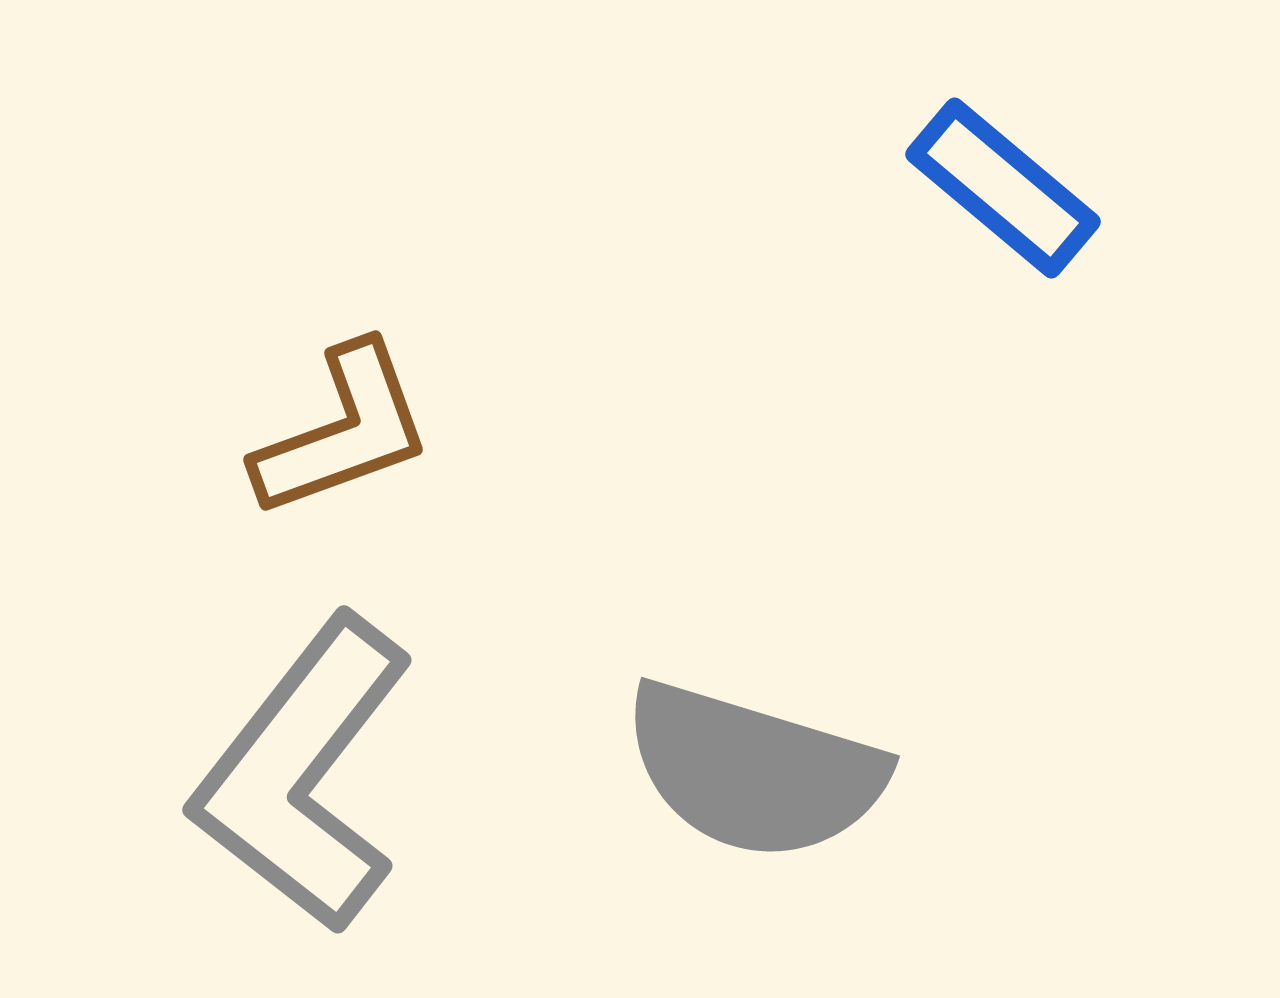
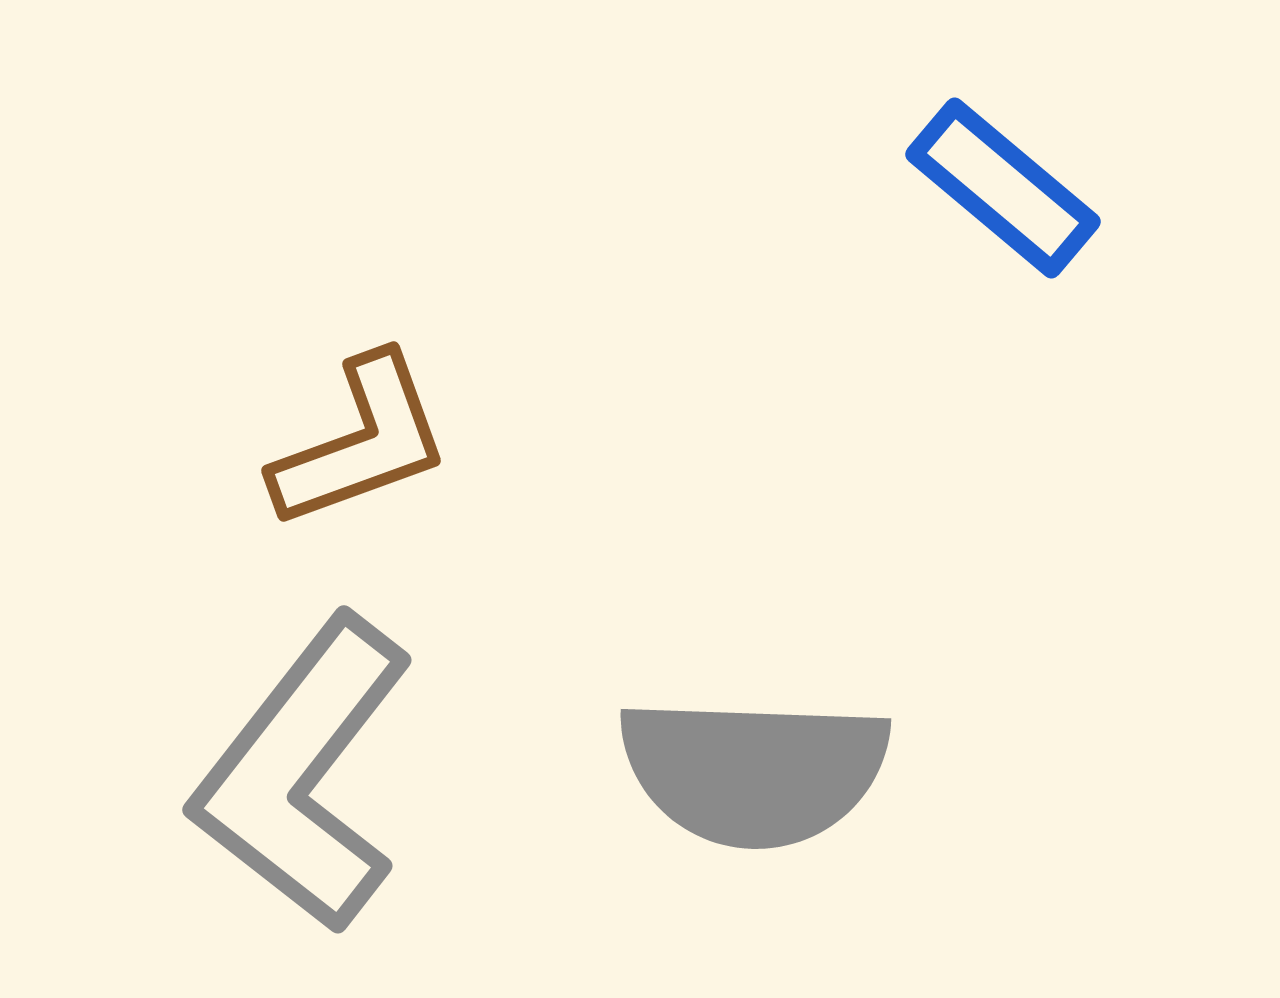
brown L-shape: moved 18 px right, 11 px down
gray semicircle: rotated 15 degrees counterclockwise
